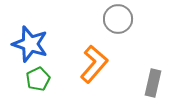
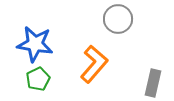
blue star: moved 5 px right; rotated 9 degrees counterclockwise
